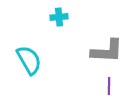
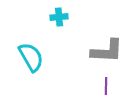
cyan semicircle: moved 2 px right, 3 px up
purple line: moved 3 px left
